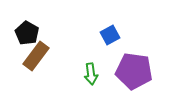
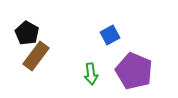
purple pentagon: rotated 15 degrees clockwise
